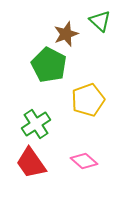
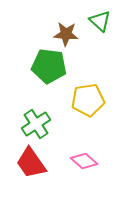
brown star: rotated 25 degrees clockwise
green pentagon: moved 1 px down; rotated 20 degrees counterclockwise
yellow pentagon: rotated 12 degrees clockwise
